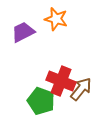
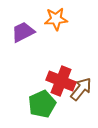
orange star: rotated 20 degrees counterclockwise
green pentagon: moved 1 px right, 3 px down; rotated 28 degrees clockwise
